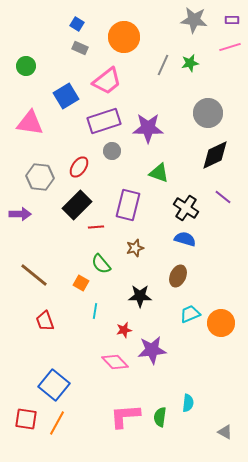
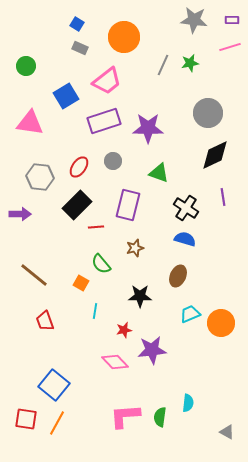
gray circle at (112, 151): moved 1 px right, 10 px down
purple line at (223, 197): rotated 42 degrees clockwise
gray triangle at (225, 432): moved 2 px right
